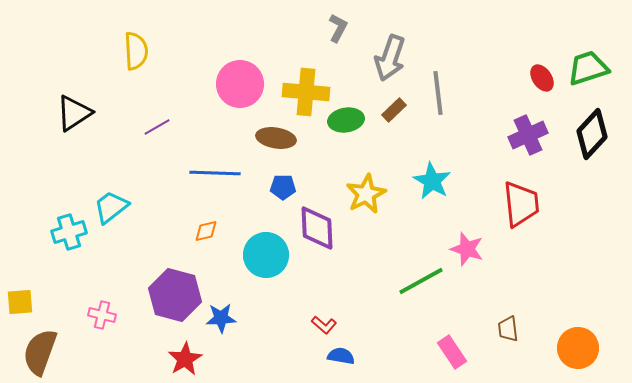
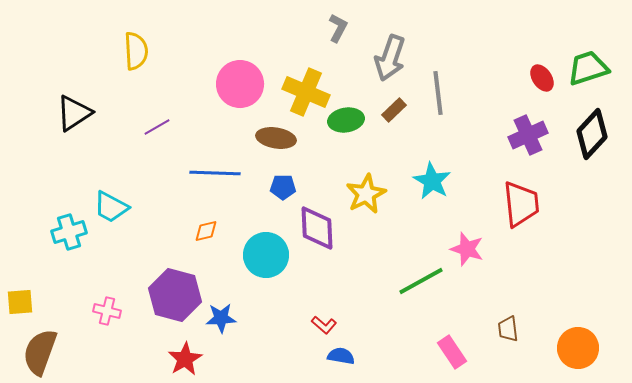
yellow cross: rotated 18 degrees clockwise
cyan trapezoid: rotated 114 degrees counterclockwise
pink cross: moved 5 px right, 4 px up
